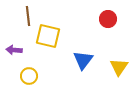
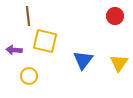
red circle: moved 7 px right, 3 px up
yellow square: moved 3 px left, 5 px down
yellow triangle: moved 4 px up
